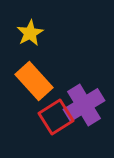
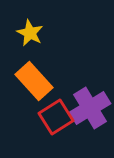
yellow star: rotated 16 degrees counterclockwise
purple cross: moved 6 px right, 3 px down
